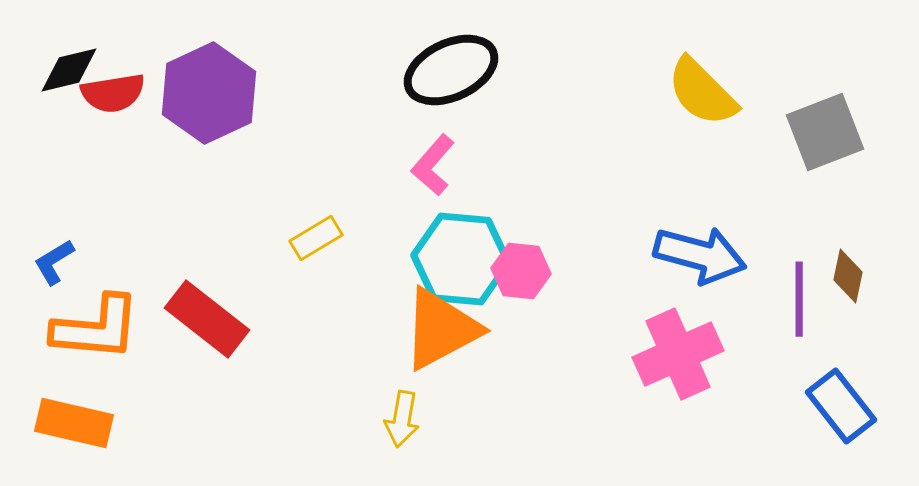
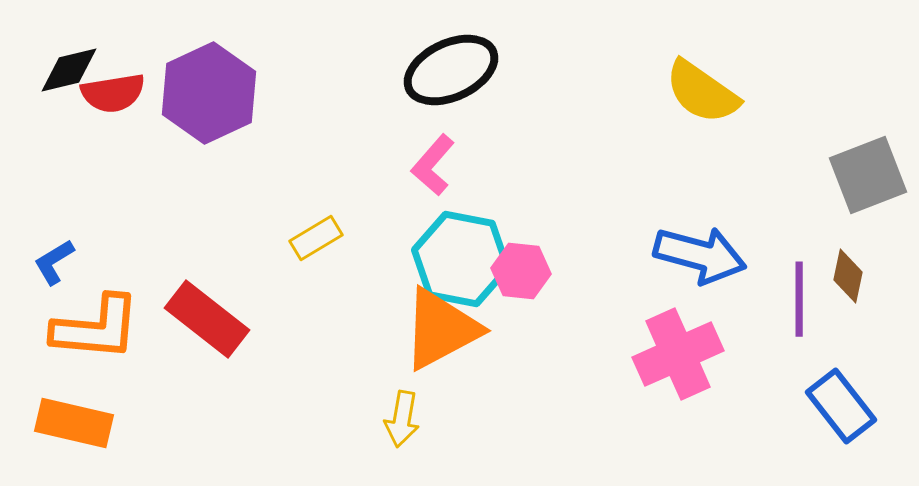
yellow semicircle: rotated 10 degrees counterclockwise
gray square: moved 43 px right, 43 px down
cyan hexagon: rotated 6 degrees clockwise
